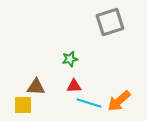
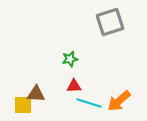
brown triangle: moved 7 px down
